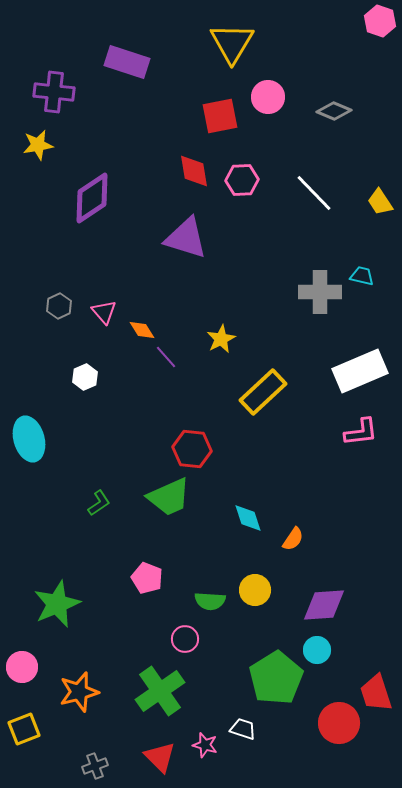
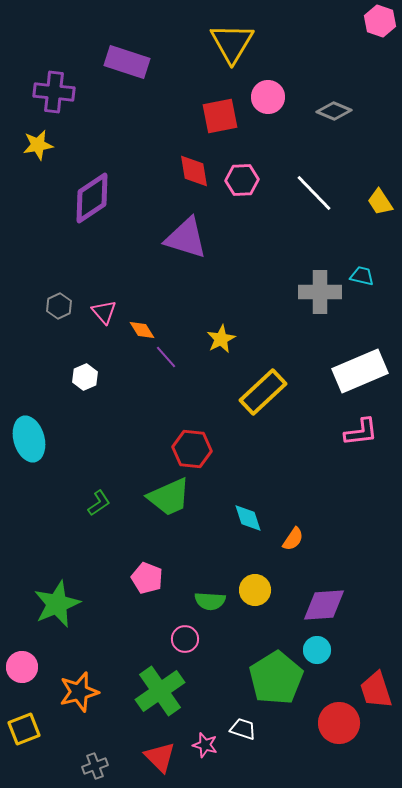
red trapezoid at (376, 693): moved 3 px up
